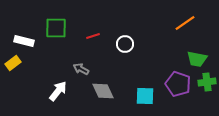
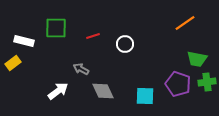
white arrow: rotated 15 degrees clockwise
